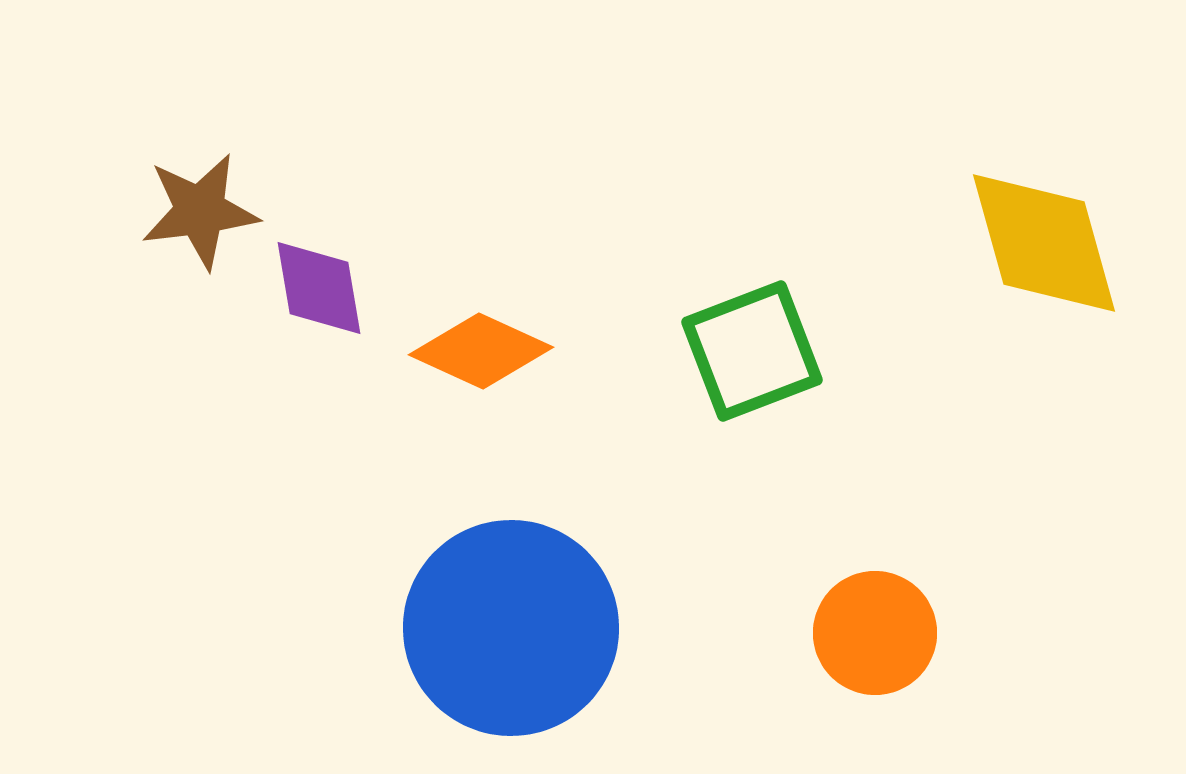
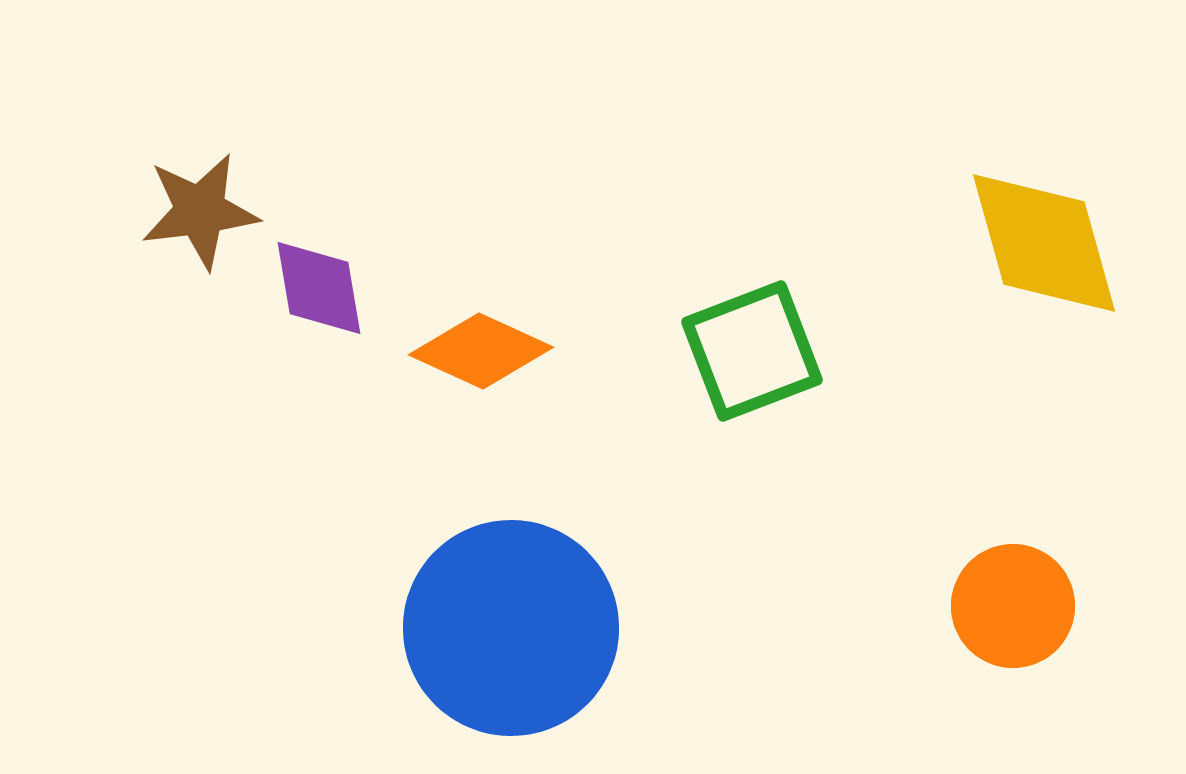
orange circle: moved 138 px right, 27 px up
